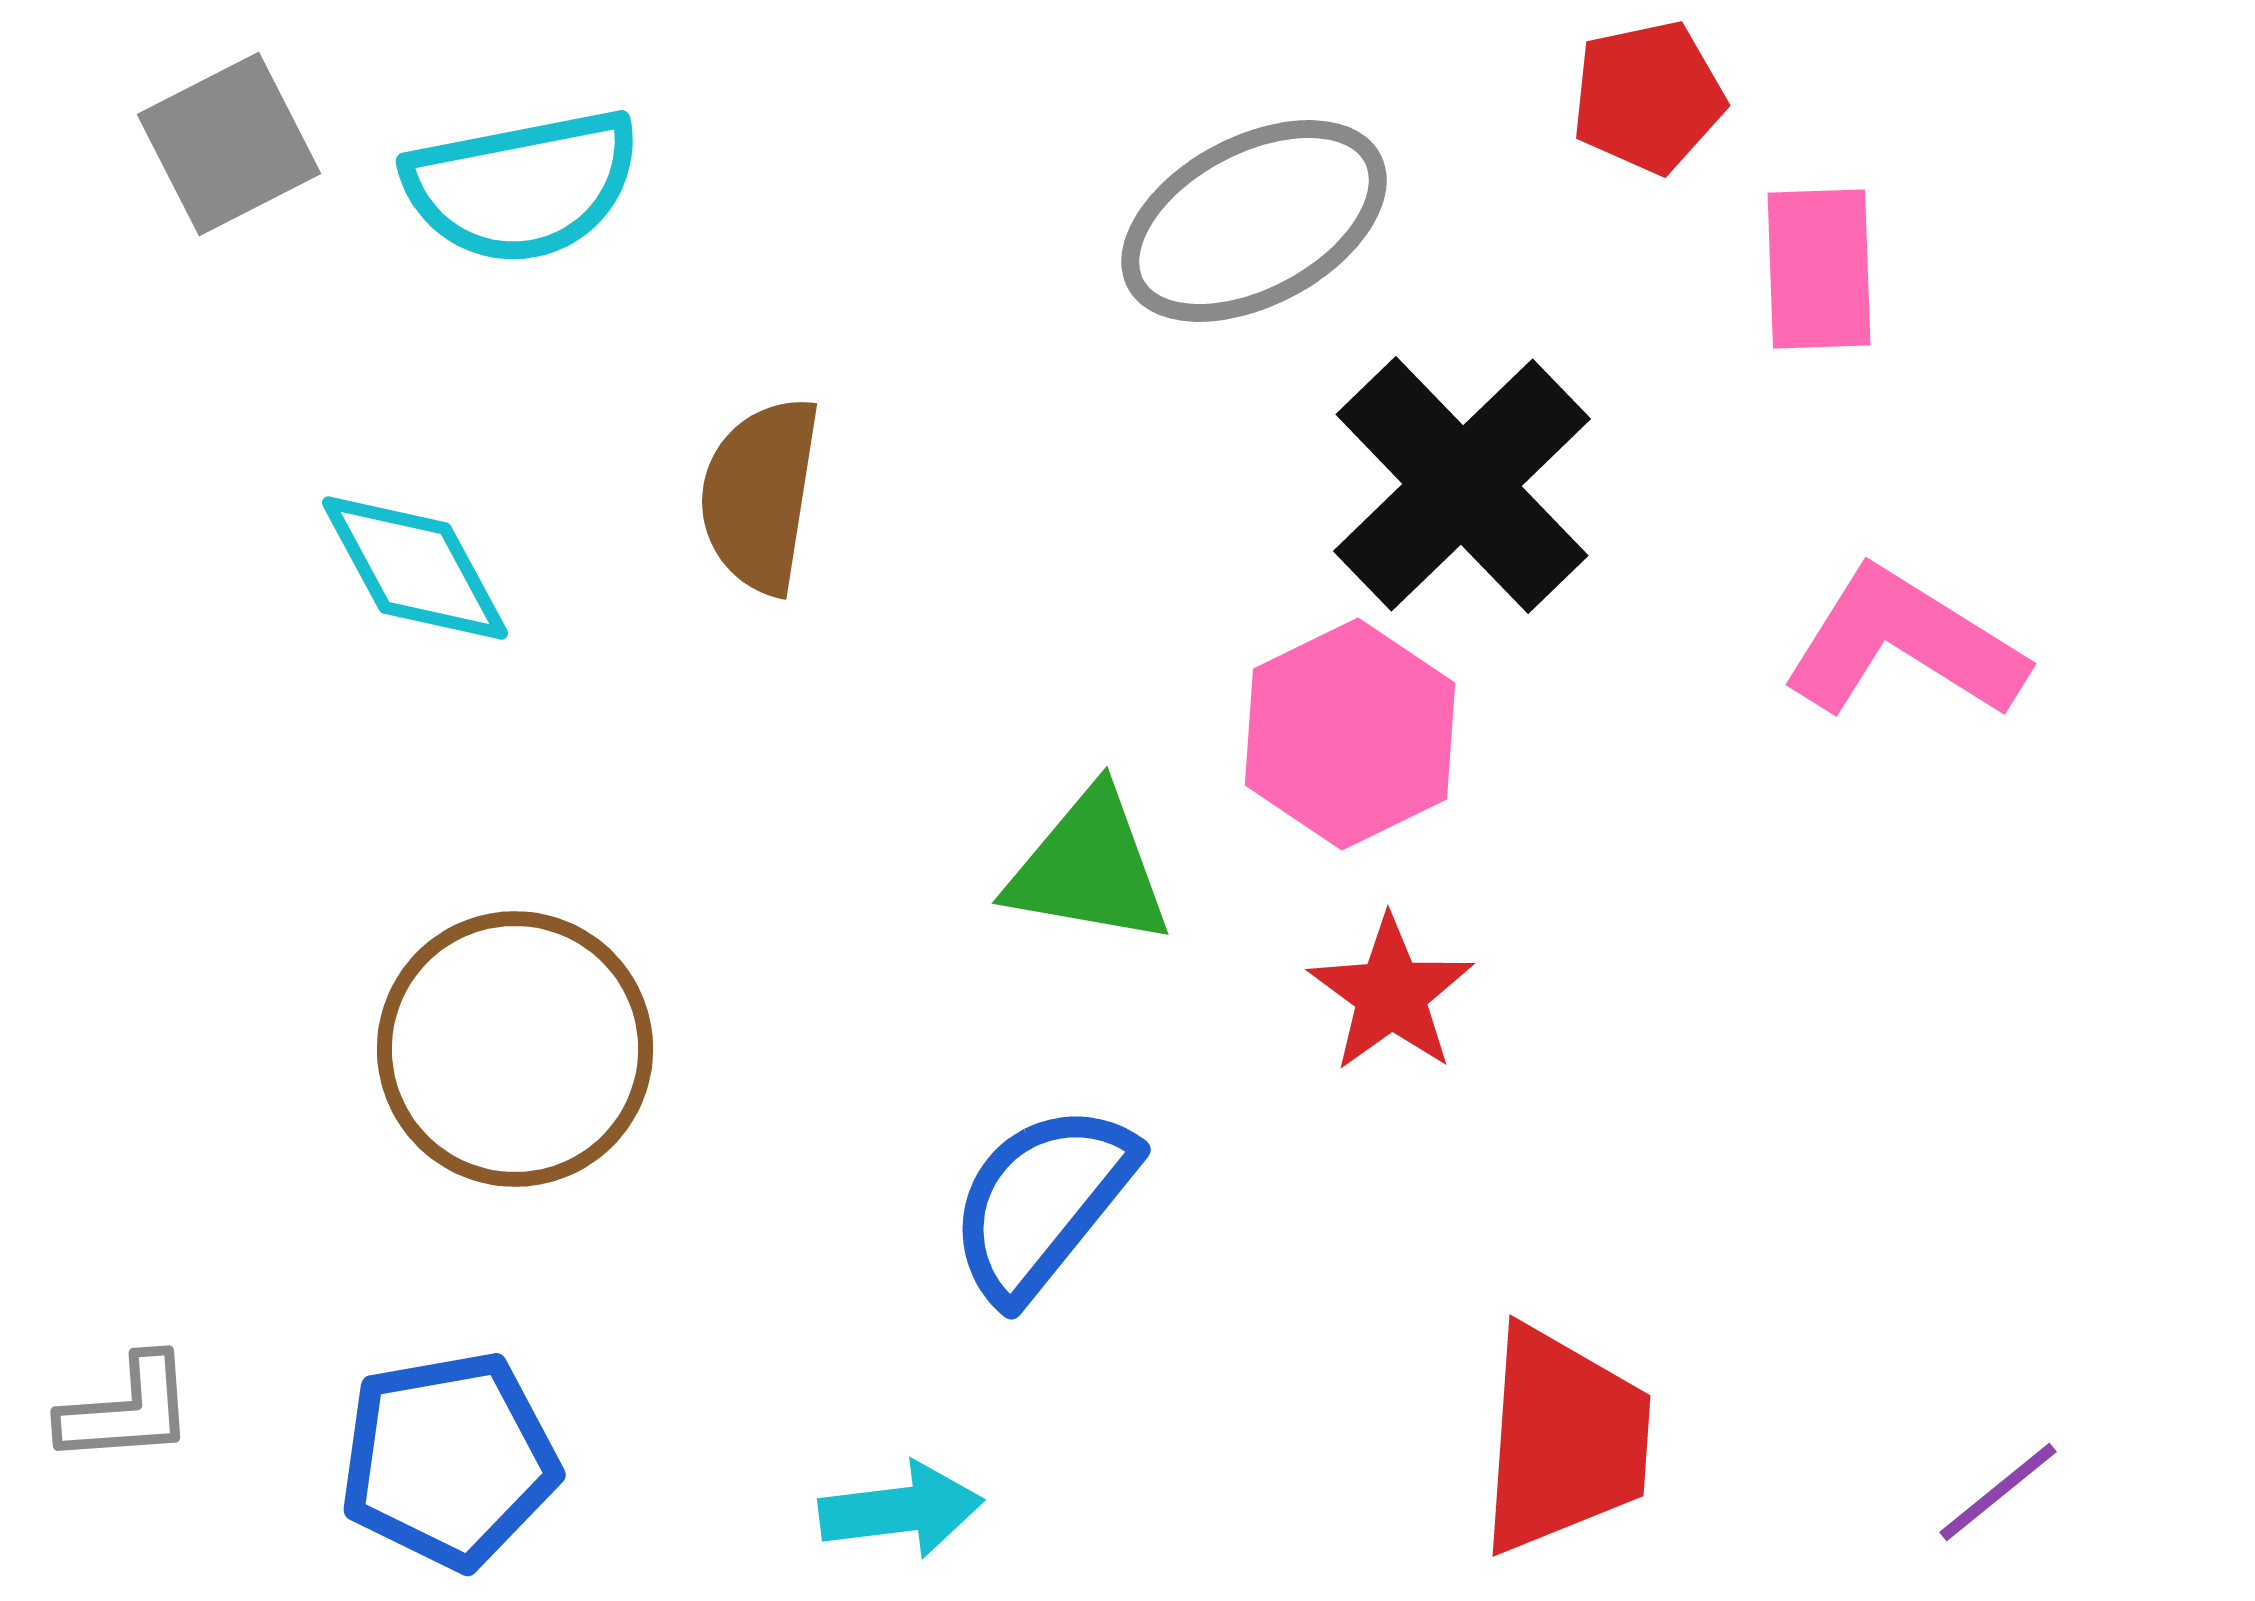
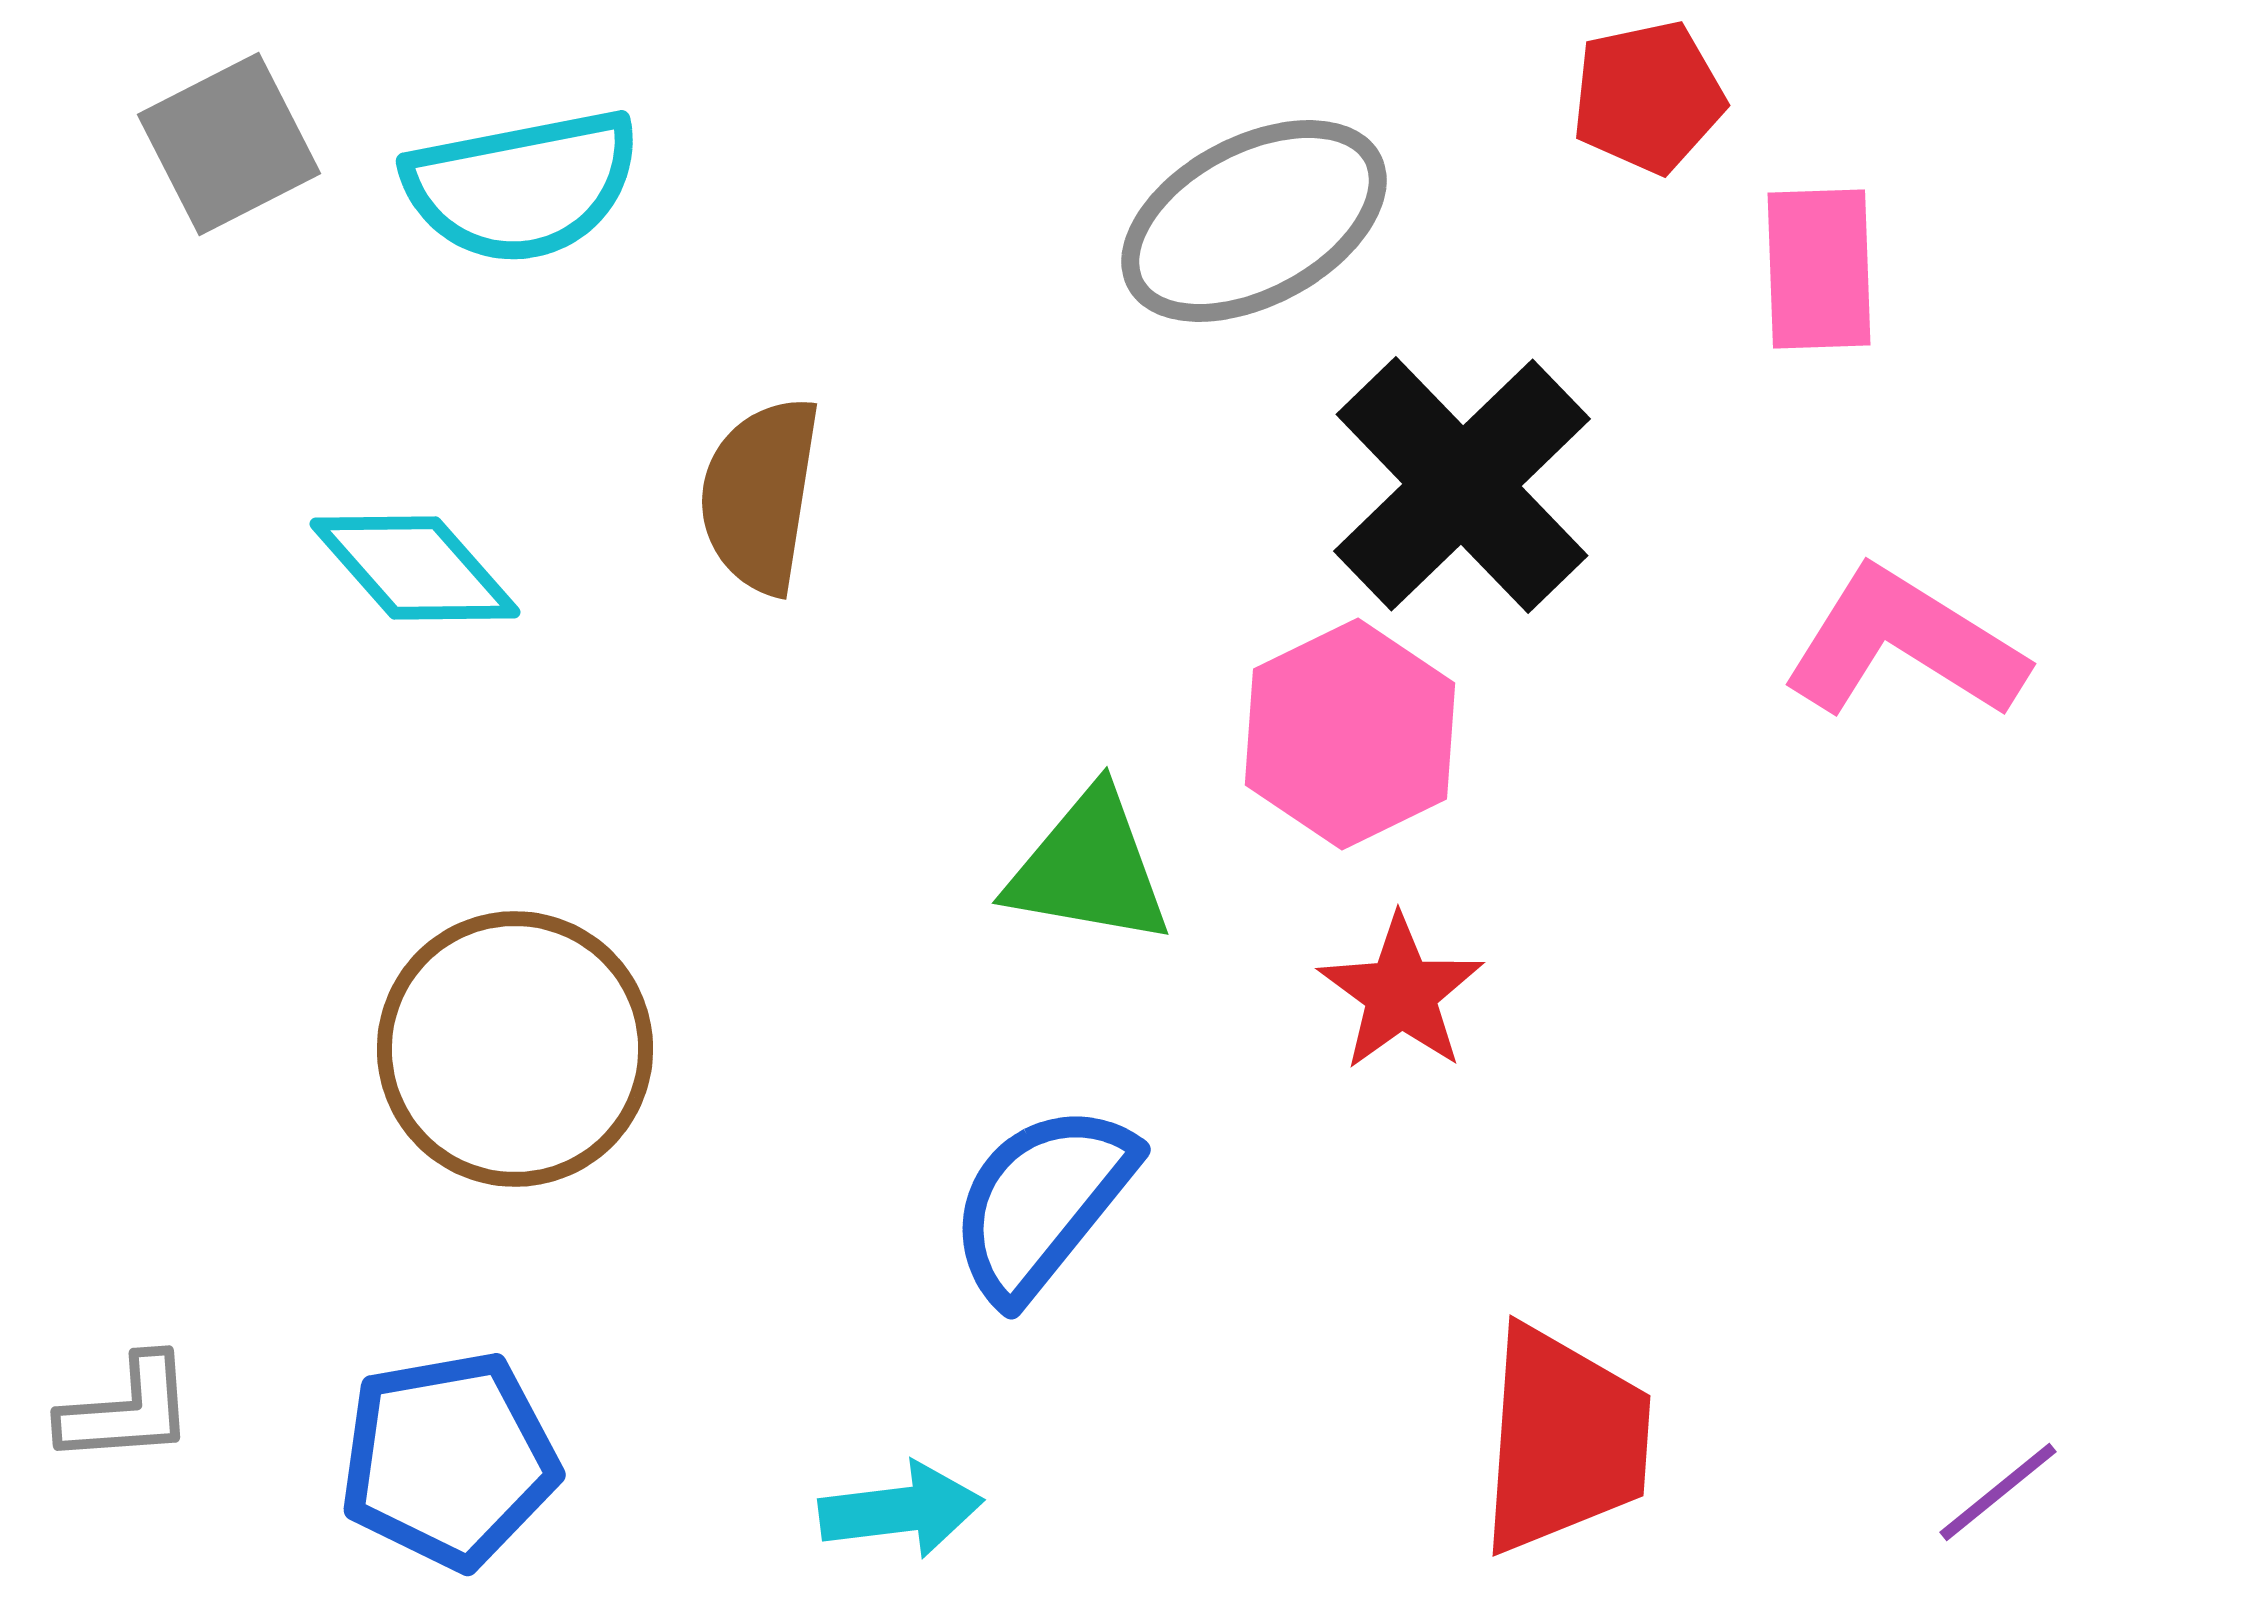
cyan diamond: rotated 13 degrees counterclockwise
red star: moved 10 px right, 1 px up
